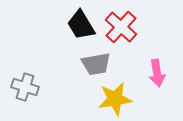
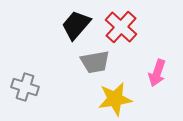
black trapezoid: moved 5 px left; rotated 72 degrees clockwise
gray trapezoid: moved 1 px left, 2 px up
pink arrow: rotated 28 degrees clockwise
